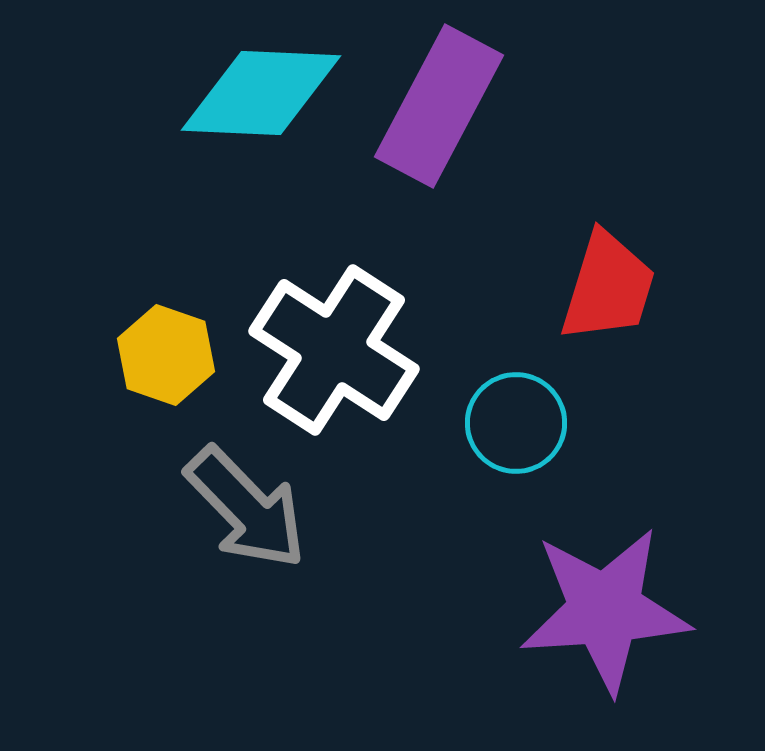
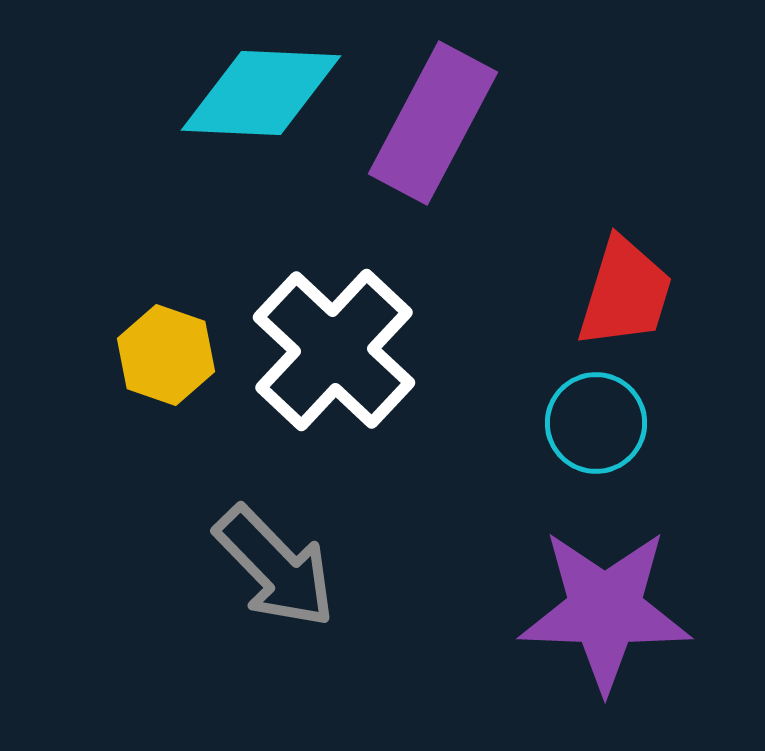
purple rectangle: moved 6 px left, 17 px down
red trapezoid: moved 17 px right, 6 px down
white cross: rotated 10 degrees clockwise
cyan circle: moved 80 px right
gray arrow: moved 29 px right, 59 px down
purple star: rotated 6 degrees clockwise
